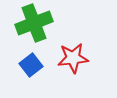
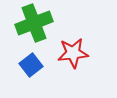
red star: moved 5 px up
